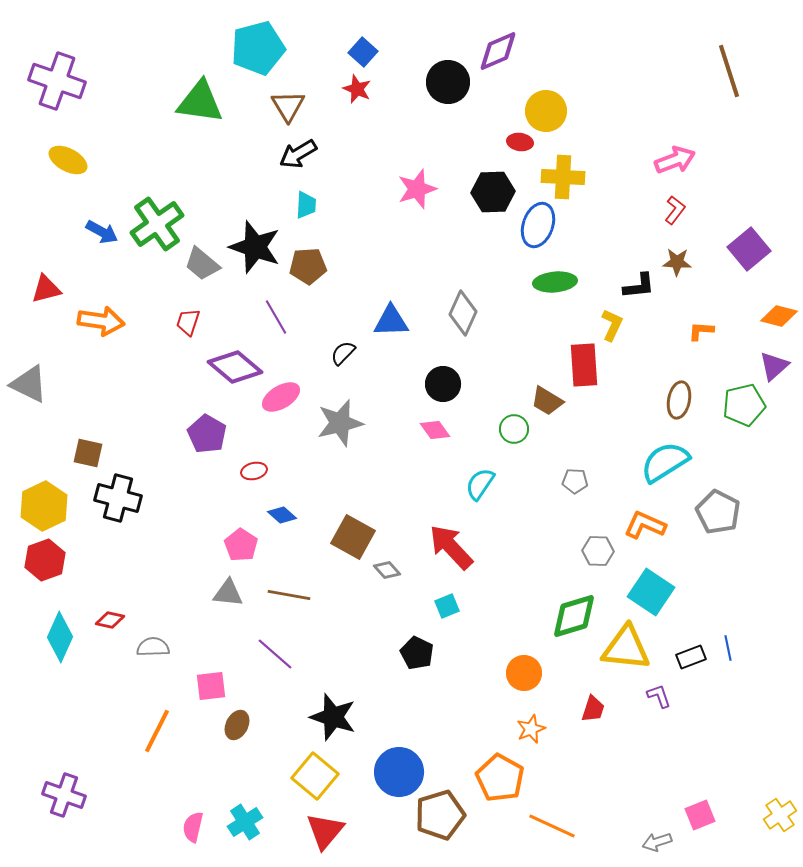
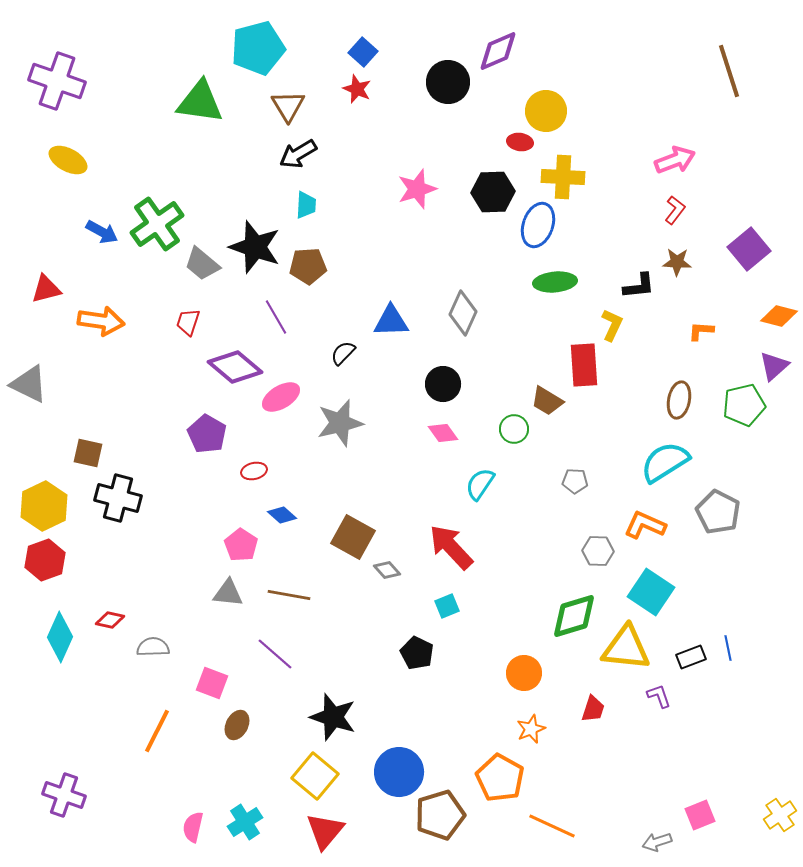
pink diamond at (435, 430): moved 8 px right, 3 px down
pink square at (211, 686): moved 1 px right, 3 px up; rotated 28 degrees clockwise
